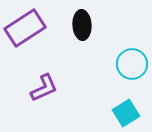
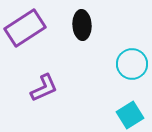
cyan square: moved 4 px right, 2 px down
